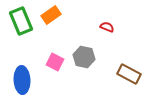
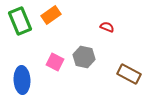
green rectangle: moved 1 px left
